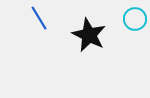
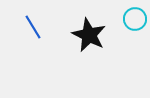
blue line: moved 6 px left, 9 px down
